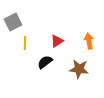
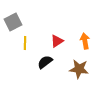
orange arrow: moved 4 px left
